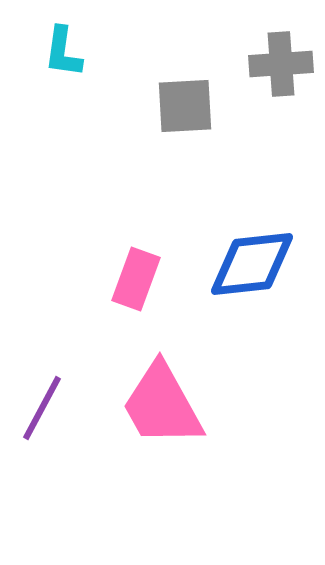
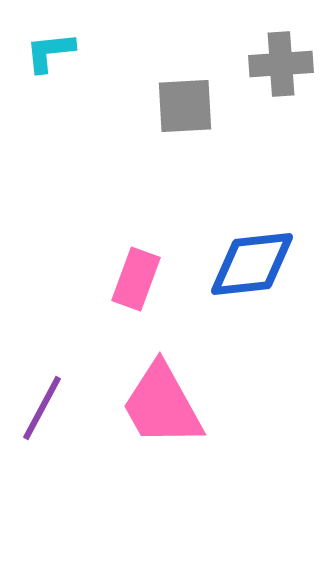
cyan L-shape: moved 13 px left; rotated 76 degrees clockwise
